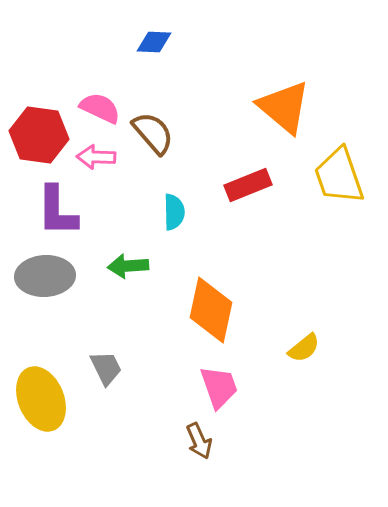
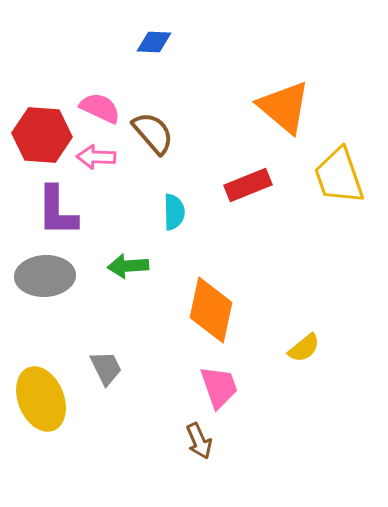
red hexagon: moved 3 px right; rotated 4 degrees counterclockwise
